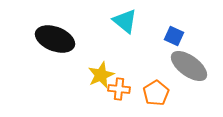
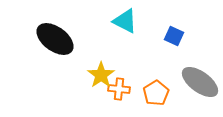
cyan triangle: rotated 12 degrees counterclockwise
black ellipse: rotated 15 degrees clockwise
gray ellipse: moved 11 px right, 16 px down
yellow star: rotated 12 degrees counterclockwise
